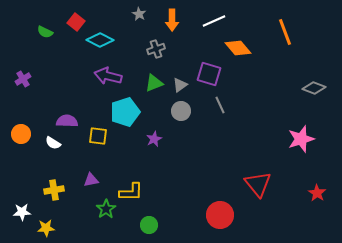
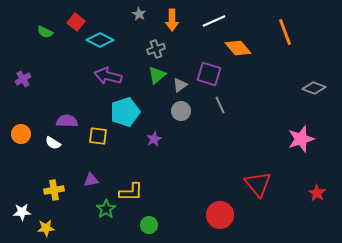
green triangle: moved 3 px right, 8 px up; rotated 18 degrees counterclockwise
